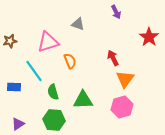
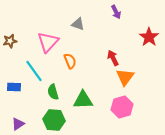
pink triangle: rotated 30 degrees counterclockwise
orange triangle: moved 2 px up
